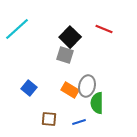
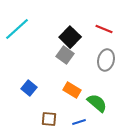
gray square: rotated 18 degrees clockwise
gray ellipse: moved 19 px right, 26 px up
orange rectangle: moved 2 px right
green semicircle: rotated 130 degrees clockwise
